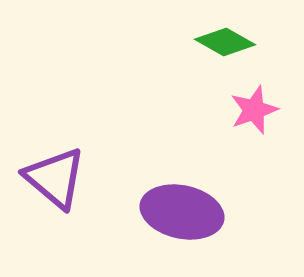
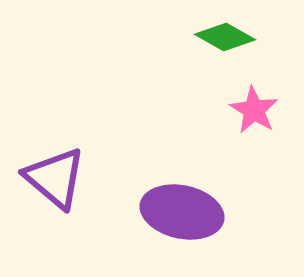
green diamond: moved 5 px up
pink star: rotated 21 degrees counterclockwise
